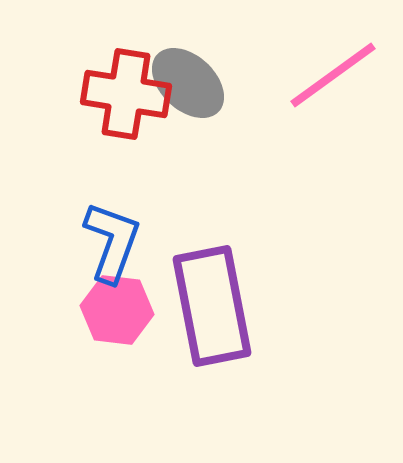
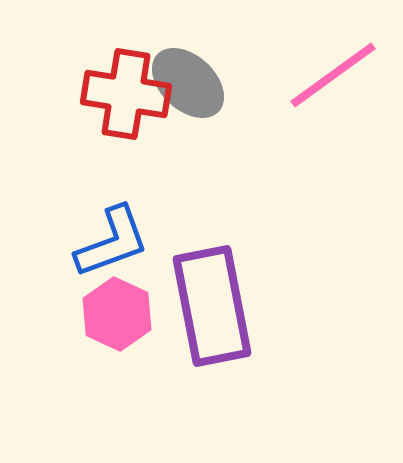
blue L-shape: rotated 50 degrees clockwise
pink hexagon: moved 4 px down; rotated 18 degrees clockwise
